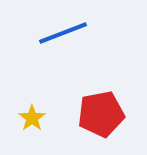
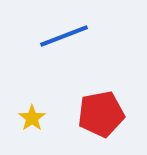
blue line: moved 1 px right, 3 px down
